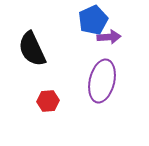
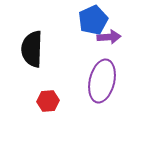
black semicircle: rotated 27 degrees clockwise
